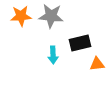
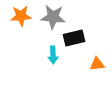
gray star: moved 2 px right, 1 px down
black rectangle: moved 6 px left, 5 px up
